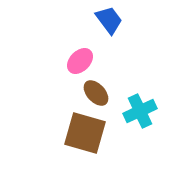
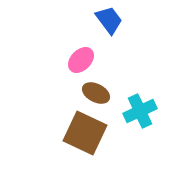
pink ellipse: moved 1 px right, 1 px up
brown ellipse: rotated 20 degrees counterclockwise
brown square: rotated 9 degrees clockwise
